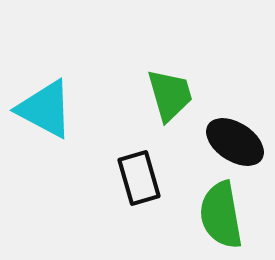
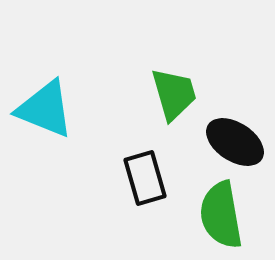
green trapezoid: moved 4 px right, 1 px up
cyan triangle: rotated 6 degrees counterclockwise
black rectangle: moved 6 px right
